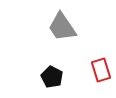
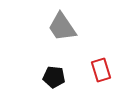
black pentagon: moved 2 px right; rotated 20 degrees counterclockwise
